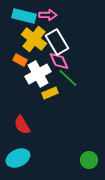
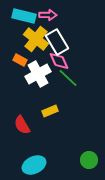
yellow cross: moved 2 px right
yellow rectangle: moved 18 px down
cyan ellipse: moved 16 px right, 7 px down
